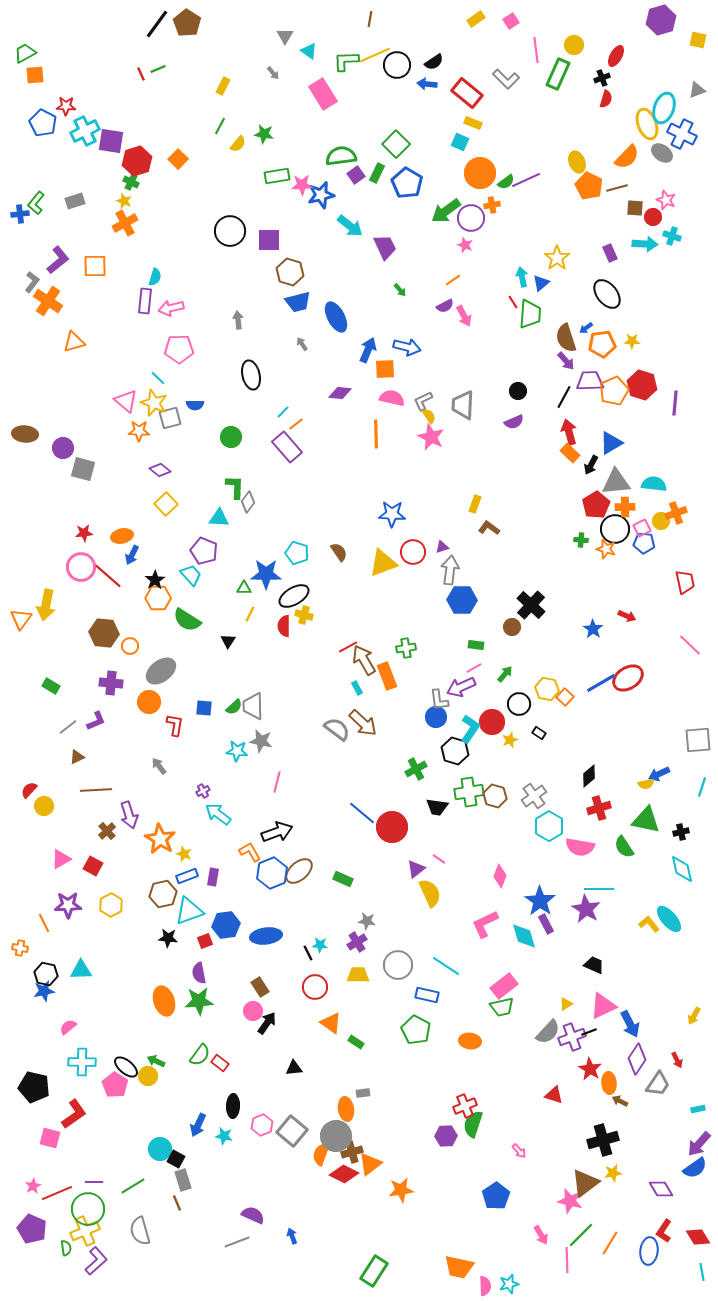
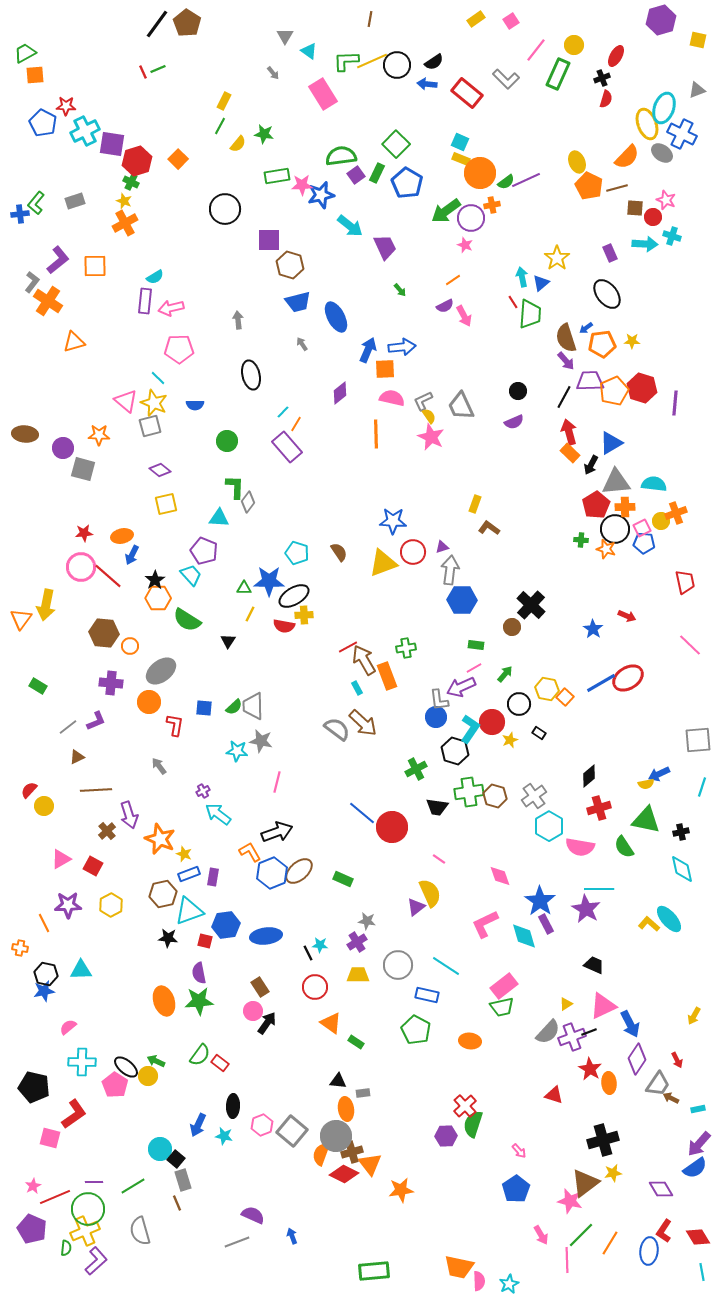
pink line at (536, 50): rotated 45 degrees clockwise
yellow line at (375, 55): moved 3 px left, 6 px down
red line at (141, 74): moved 2 px right, 2 px up
yellow rectangle at (223, 86): moved 1 px right, 15 px down
yellow rectangle at (473, 123): moved 12 px left, 36 px down
purple square at (111, 141): moved 1 px right, 3 px down
black circle at (230, 231): moved 5 px left, 22 px up
brown hexagon at (290, 272): moved 7 px up
cyan semicircle at (155, 277): rotated 42 degrees clockwise
blue arrow at (407, 347): moved 5 px left; rotated 20 degrees counterclockwise
red hexagon at (642, 385): moved 3 px down
purple diamond at (340, 393): rotated 45 degrees counterclockwise
gray trapezoid at (463, 405): moved 2 px left, 1 px down; rotated 28 degrees counterclockwise
gray square at (170, 418): moved 20 px left, 8 px down
orange line at (296, 424): rotated 21 degrees counterclockwise
orange star at (139, 431): moved 40 px left, 4 px down
green circle at (231, 437): moved 4 px left, 4 px down
yellow square at (166, 504): rotated 30 degrees clockwise
blue star at (392, 514): moved 1 px right, 7 px down
blue star at (266, 574): moved 3 px right, 7 px down
yellow cross at (304, 615): rotated 18 degrees counterclockwise
red semicircle at (284, 626): rotated 80 degrees counterclockwise
green rectangle at (51, 686): moved 13 px left
orange star at (160, 839): rotated 8 degrees counterclockwise
purple triangle at (416, 869): moved 38 px down
blue rectangle at (187, 876): moved 2 px right, 2 px up
pink diamond at (500, 876): rotated 40 degrees counterclockwise
yellow L-shape at (649, 924): rotated 10 degrees counterclockwise
red square at (205, 941): rotated 35 degrees clockwise
black triangle at (294, 1068): moved 44 px right, 13 px down; rotated 12 degrees clockwise
brown arrow at (620, 1101): moved 51 px right, 3 px up
red cross at (465, 1106): rotated 20 degrees counterclockwise
black square at (176, 1159): rotated 12 degrees clockwise
orange triangle at (370, 1164): rotated 30 degrees counterclockwise
red line at (57, 1193): moved 2 px left, 4 px down
blue pentagon at (496, 1196): moved 20 px right, 7 px up
green semicircle at (66, 1248): rotated 14 degrees clockwise
green rectangle at (374, 1271): rotated 52 degrees clockwise
cyan star at (509, 1284): rotated 12 degrees counterclockwise
pink semicircle at (485, 1286): moved 6 px left, 5 px up
